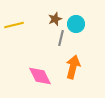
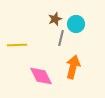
yellow line: moved 3 px right, 20 px down; rotated 12 degrees clockwise
pink diamond: moved 1 px right
